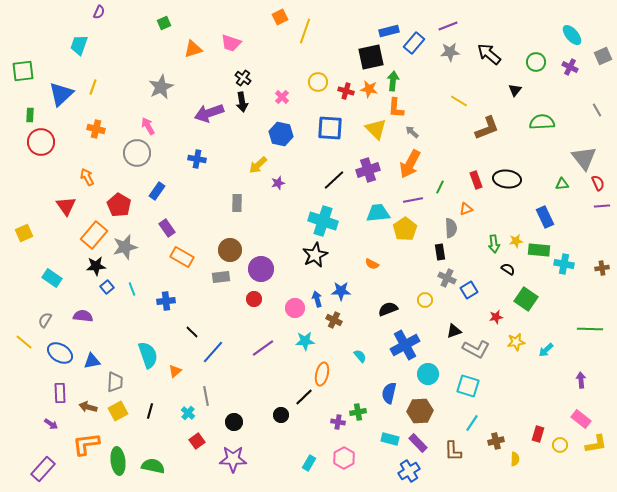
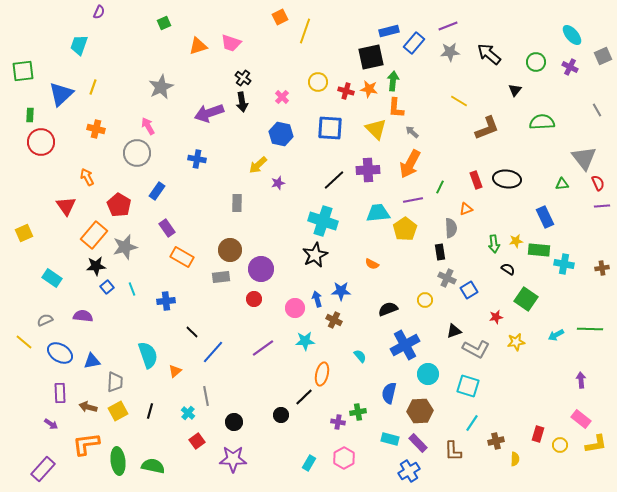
orange triangle at (193, 49): moved 5 px right, 3 px up
purple cross at (368, 170): rotated 15 degrees clockwise
gray semicircle at (45, 320): rotated 35 degrees clockwise
cyan arrow at (546, 350): moved 10 px right, 15 px up; rotated 14 degrees clockwise
